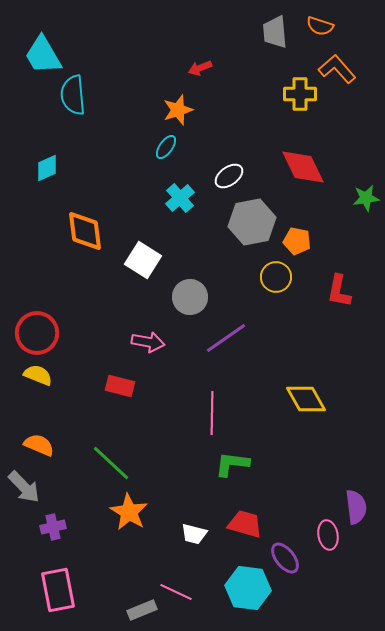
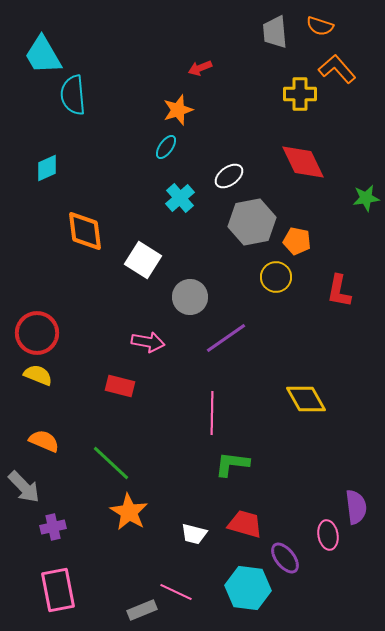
red diamond at (303, 167): moved 5 px up
orange semicircle at (39, 445): moved 5 px right, 4 px up
